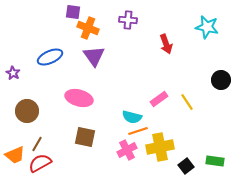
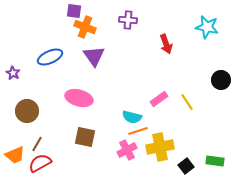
purple square: moved 1 px right, 1 px up
orange cross: moved 3 px left, 1 px up
